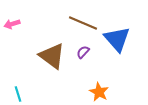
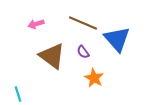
pink arrow: moved 24 px right
purple semicircle: rotated 80 degrees counterclockwise
orange star: moved 5 px left, 14 px up
